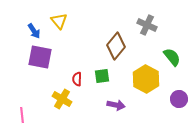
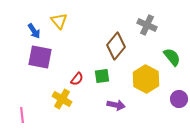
red semicircle: rotated 144 degrees counterclockwise
